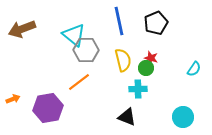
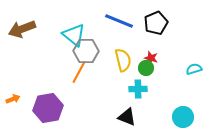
blue line: rotated 56 degrees counterclockwise
gray hexagon: moved 1 px down
cyan semicircle: rotated 140 degrees counterclockwise
orange line: moved 10 px up; rotated 25 degrees counterclockwise
